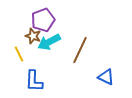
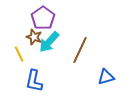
purple pentagon: moved 2 px up; rotated 15 degrees counterclockwise
brown star: moved 1 px right, 1 px down
cyan arrow: rotated 20 degrees counterclockwise
blue triangle: rotated 42 degrees counterclockwise
blue L-shape: rotated 10 degrees clockwise
